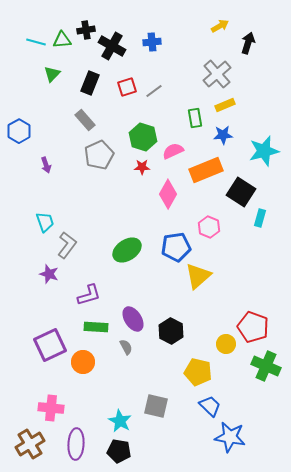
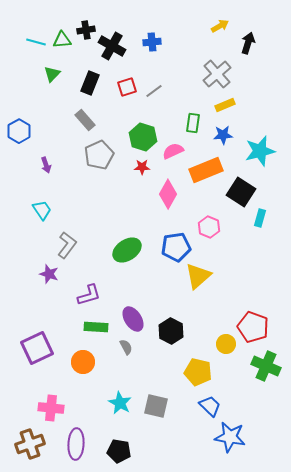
green rectangle at (195, 118): moved 2 px left, 5 px down; rotated 18 degrees clockwise
cyan star at (264, 151): moved 4 px left
cyan trapezoid at (45, 222): moved 3 px left, 12 px up; rotated 15 degrees counterclockwise
purple square at (50, 345): moved 13 px left, 3 px down
cyan star at (120, 421): moved 18 px up
brown cross at (30, 444): rotated 12 degrees clockwise
